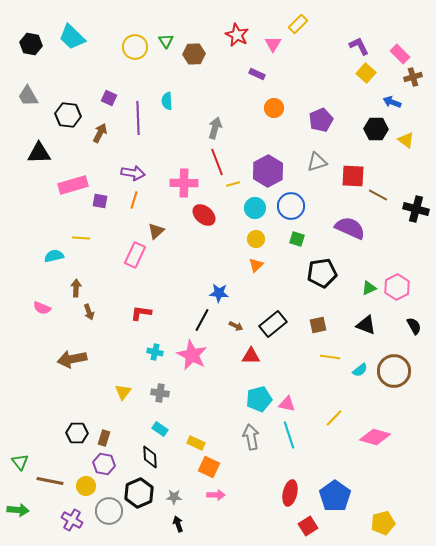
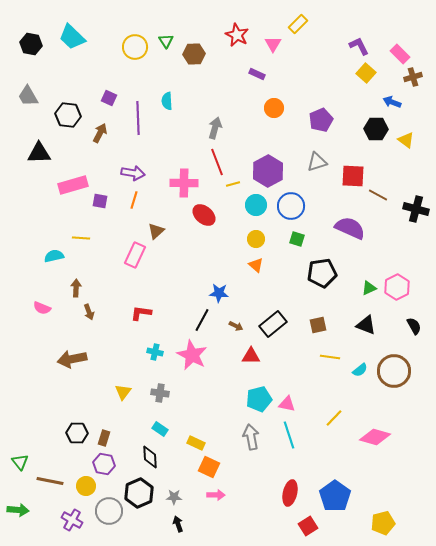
cyan circle at (255, 208): moved 1 px right, 3 px up
orange triangle at (256, 265): rotated 35 degrees counterclockwise
